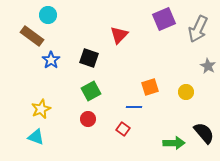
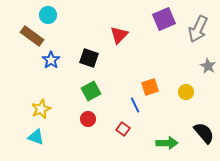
blue line: moved 1 px right, 2 px up; rotated 63 degrees clockwise
green arrow: moved 7 px left
